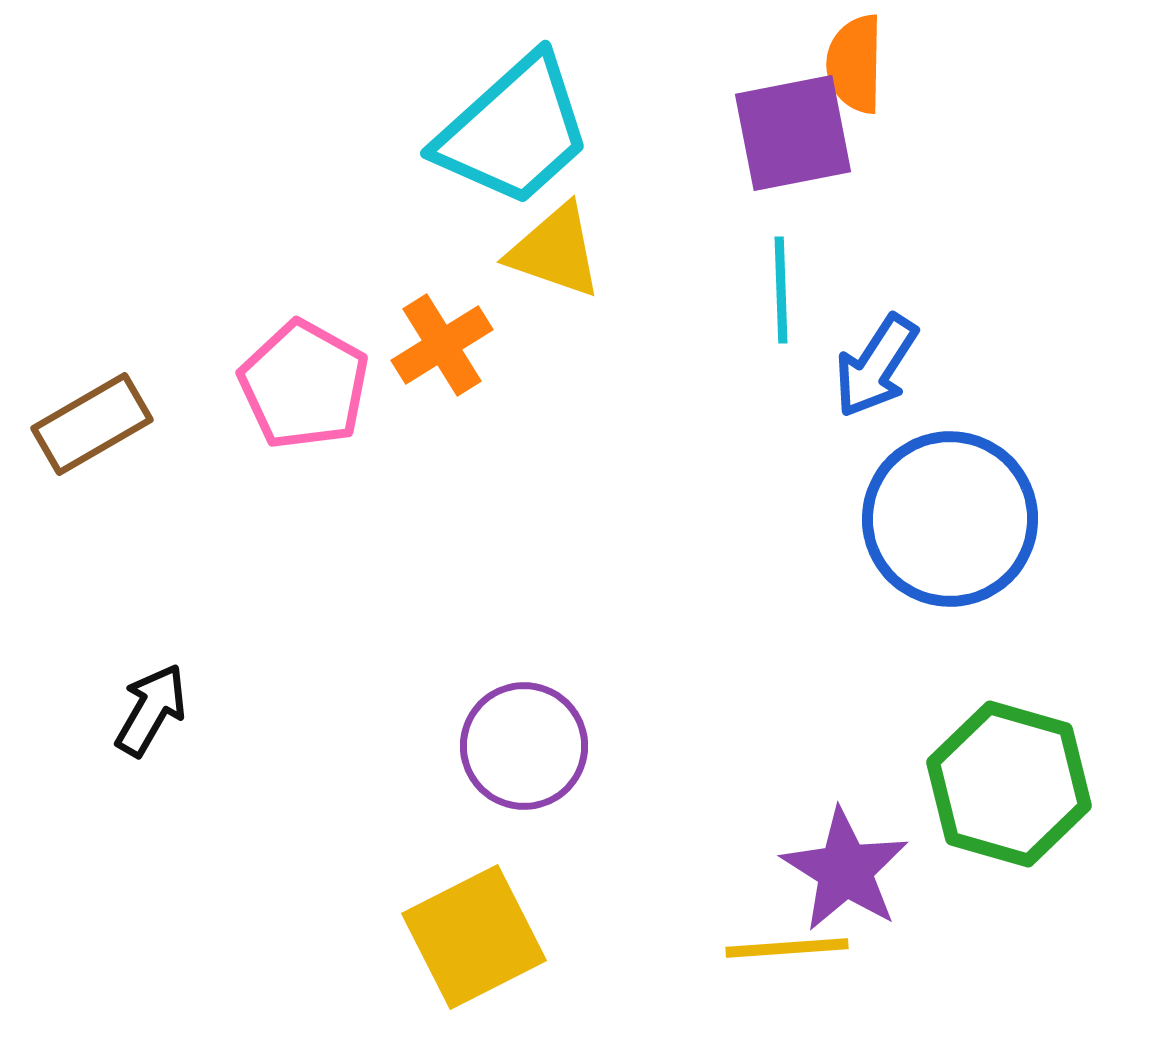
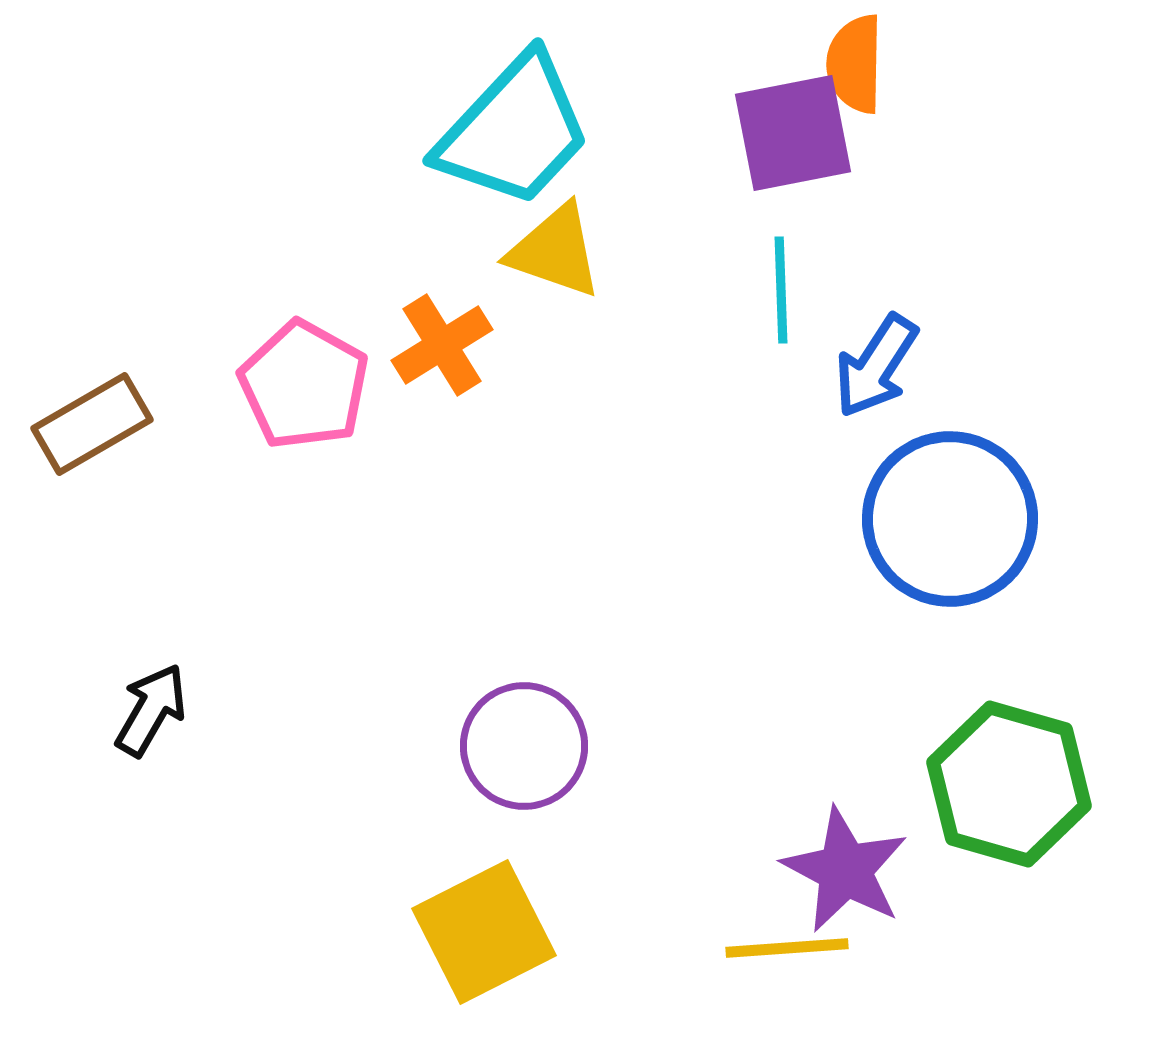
cyan trapezoid: rotated 5 degrees counterclockwise
purple star: rotated 4 degrees counterclockwise
yellow square: moved 10 px right, 5 px up
